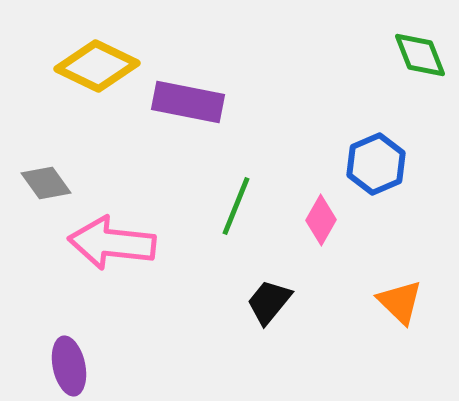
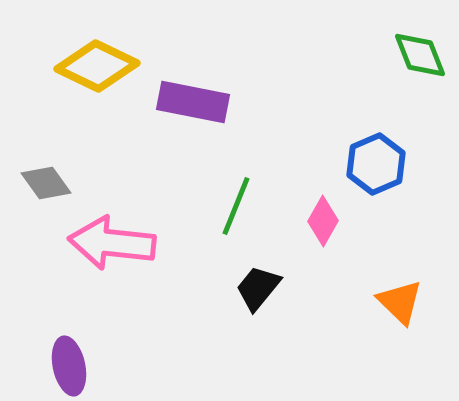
purple rectangle: moved 5 px right
pink diamond: moved 2 px right, 1 px down
black trapezoid: moved 11 px left, 14 px up
